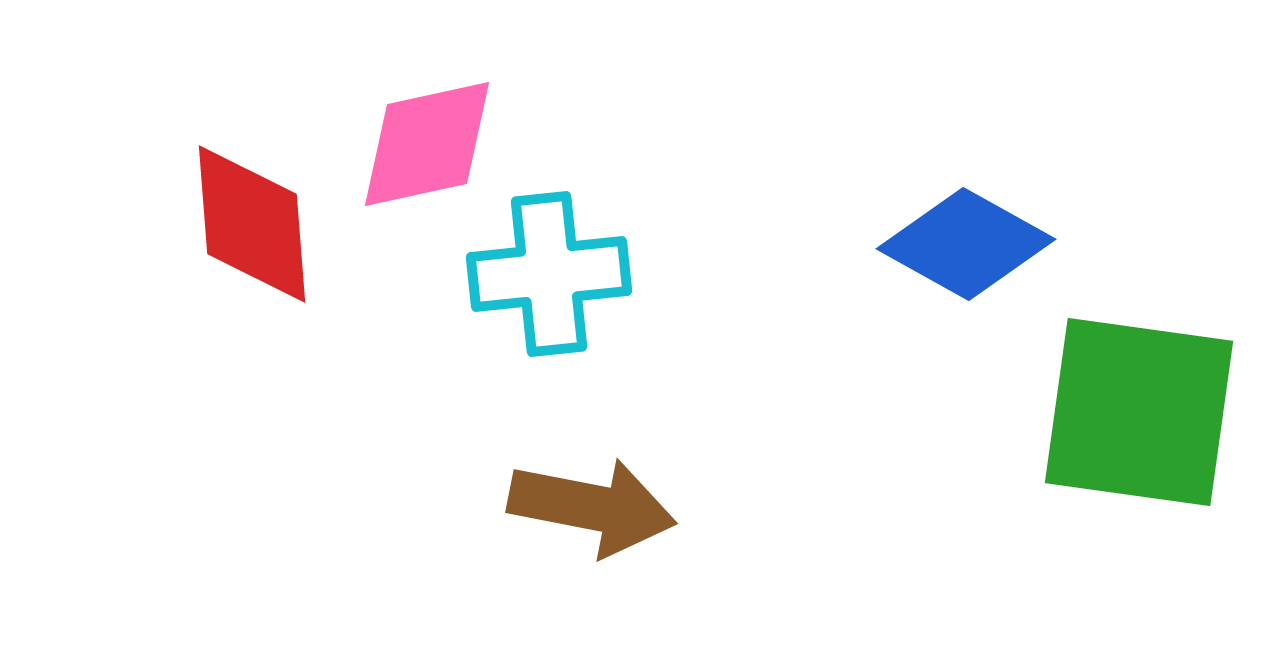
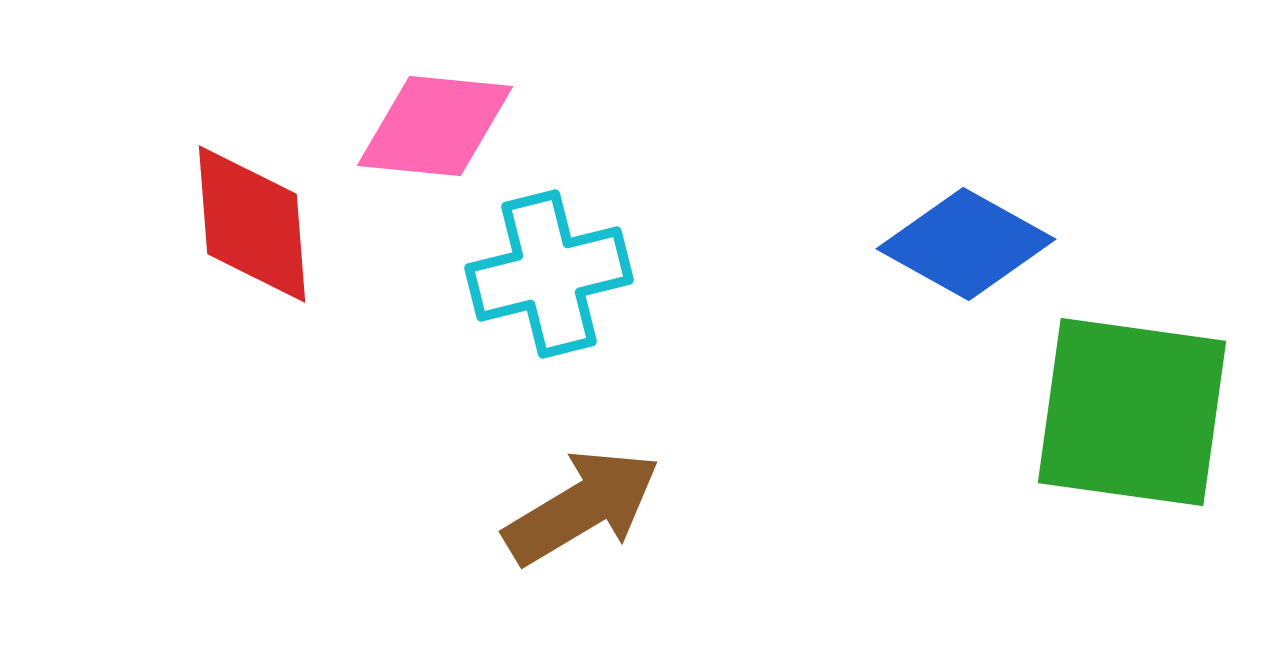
pink diamond: moved 8 px right, 18 px up; rotated 18 degrees clockwise
cyan cross: rotated 8 degrees counterclockwise
green square: moved 7 px left
brown arrow: moved 10 px left; rotated 42 degrees counterclockwise
